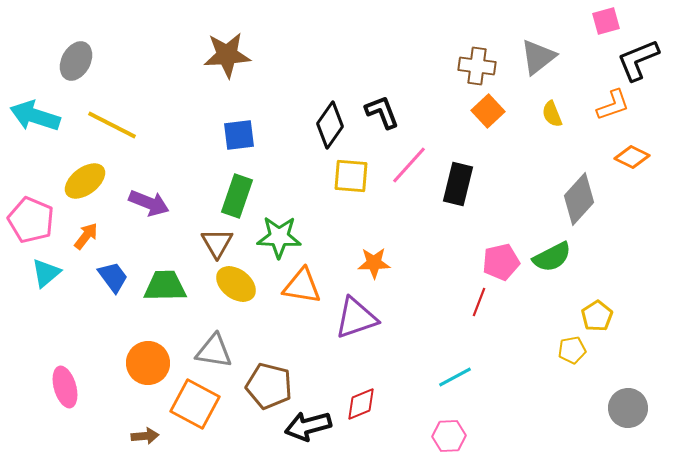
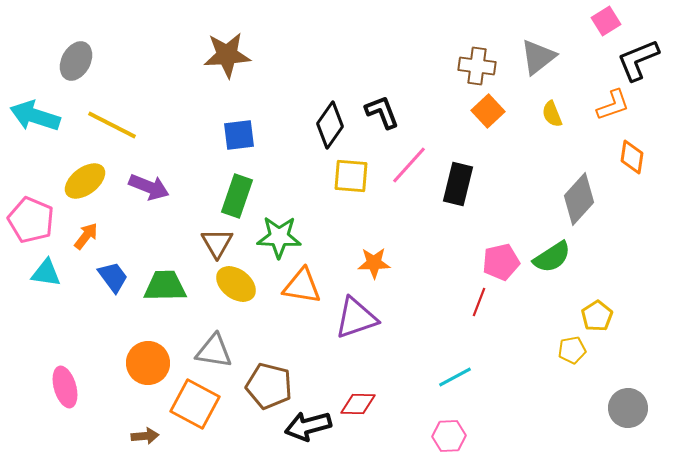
pink square at (606, 21): rotated 16 degrees counterclockwise
orange diamond at (632, 157): rotated 72 degrees clockwise
purple arrow at (149, 203): moved 16 px up
green semicircle at (552, 257): rotated 6 degrees counterclockwise
cyan triangle at (46, 273): rotated 48 degrees clockwise
red diamond at (361, 404): moved 3 px left; rotated 24 degrees clockwise
